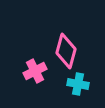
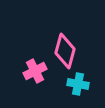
pink diamond: moved 1 px left
